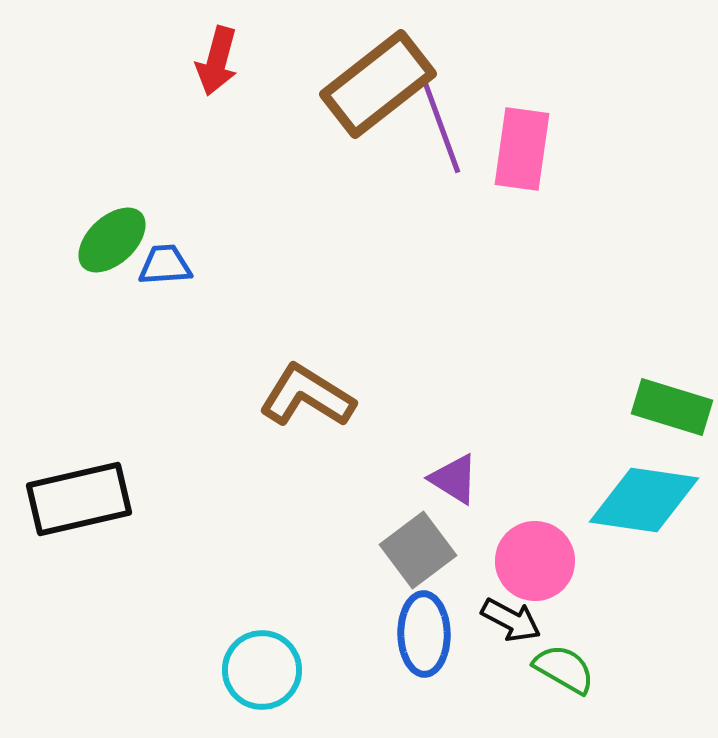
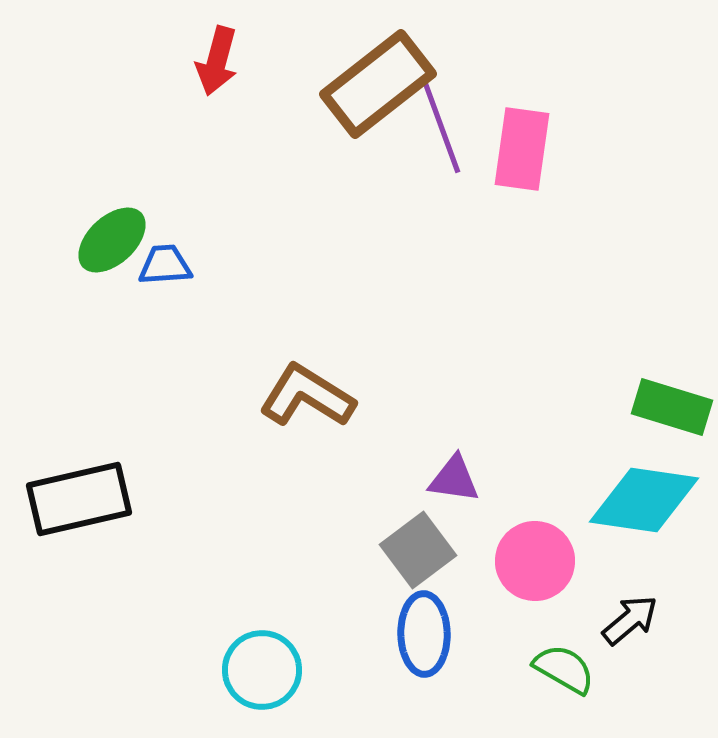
purple triangle: rotated 24 degrees counterclockwise
black arrow: moved 119 px right; rotated 68 degrees counterclockwise
